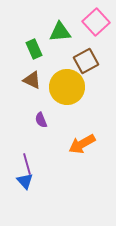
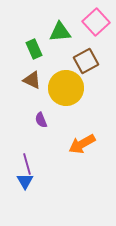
yellow circle: moved 1 px left, 1 px down
blue triangle: rotated 12 degrees clockwise
